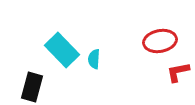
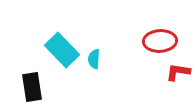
red ellipse: rotated 8 degrees clockwise
red L-shape: rotated 20 degrees clockwise
black rectangle: rotated 24 degrees counterclockwise
